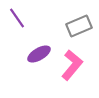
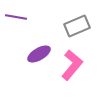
purple line: moved 1 px left, 1 px up; rotated 45 degrees counterclockwise
gray rectangle: moved 2 px left
